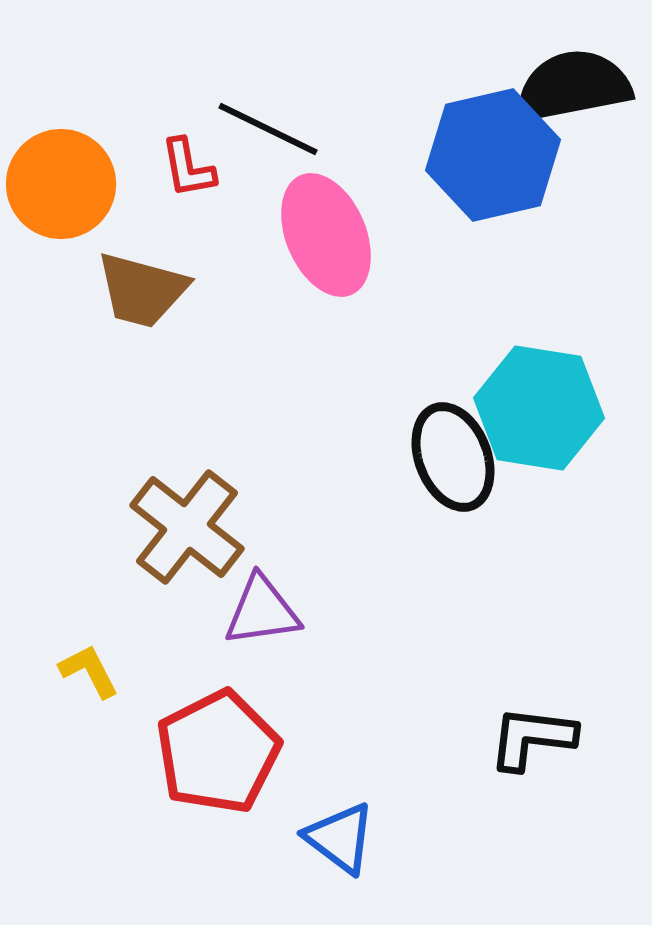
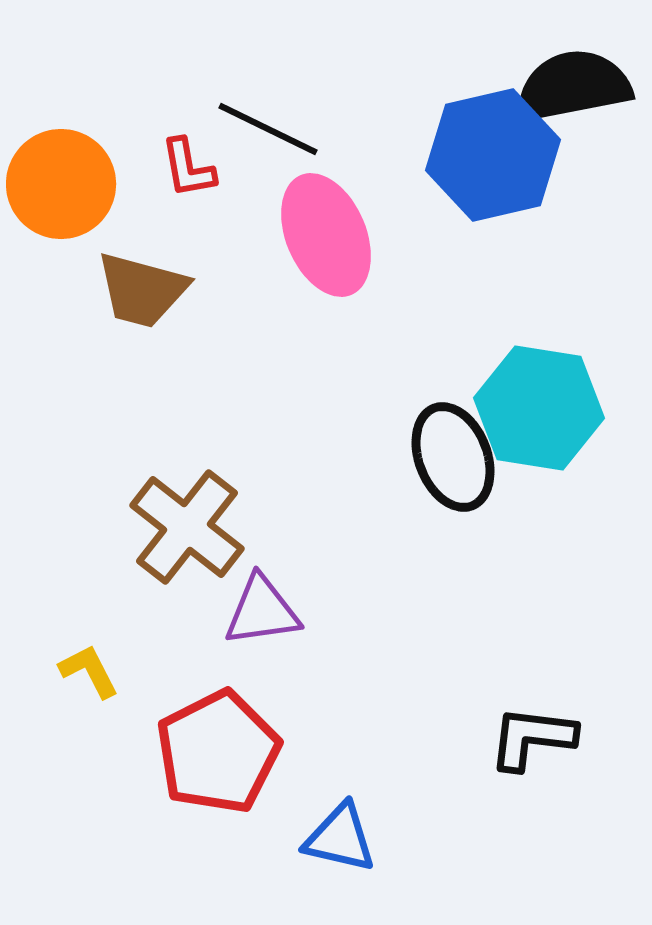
blue triangle: rotated 24 degrees counterclockwise
